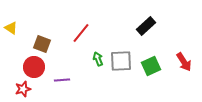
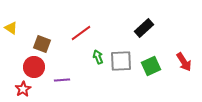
black rectangle: moved 2 px left, 2 px down
red line: rotated 15 degrees clockwise
green arrow: moved 2 px up
red star: rotated 14 degrees counterclockwise
